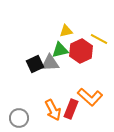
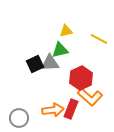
red hexagon: moved 27 px down
orange arrow: rotated 70 degrees counterclockwise
